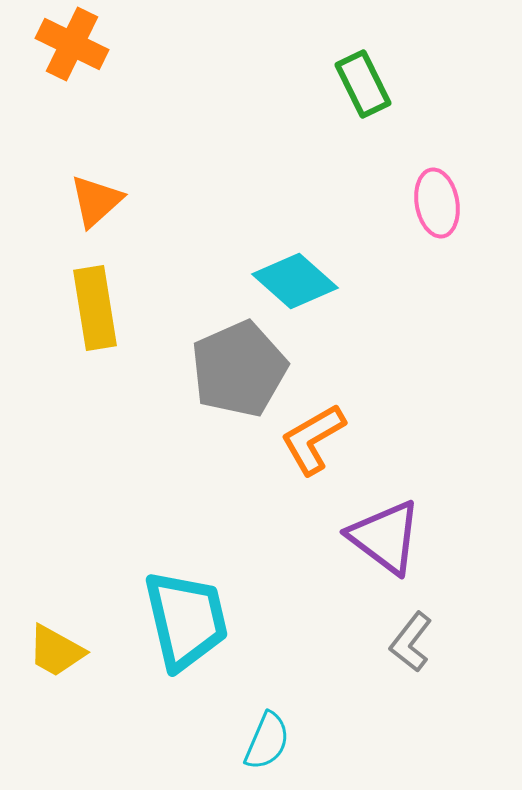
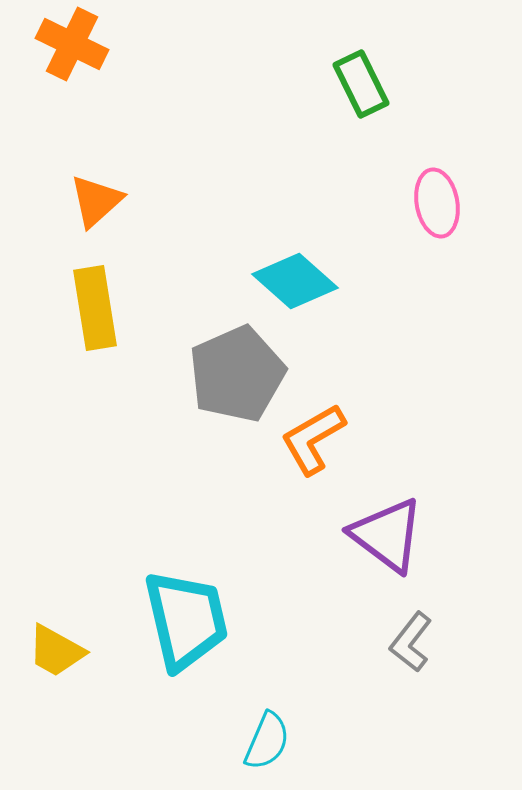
green rectangle: moved 2 px left
gray pentagon: moved 2 px left, 5 px down
purple triangle: moved 2 px right, 2 px up
